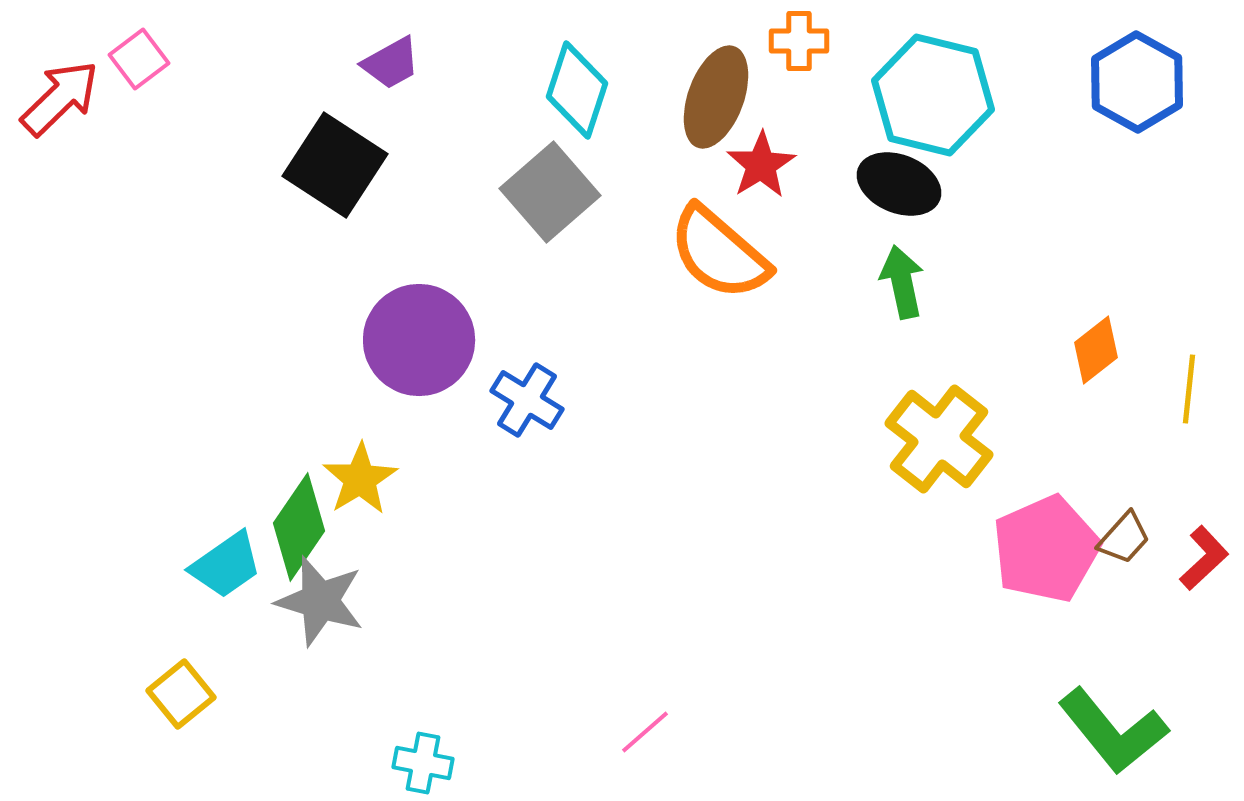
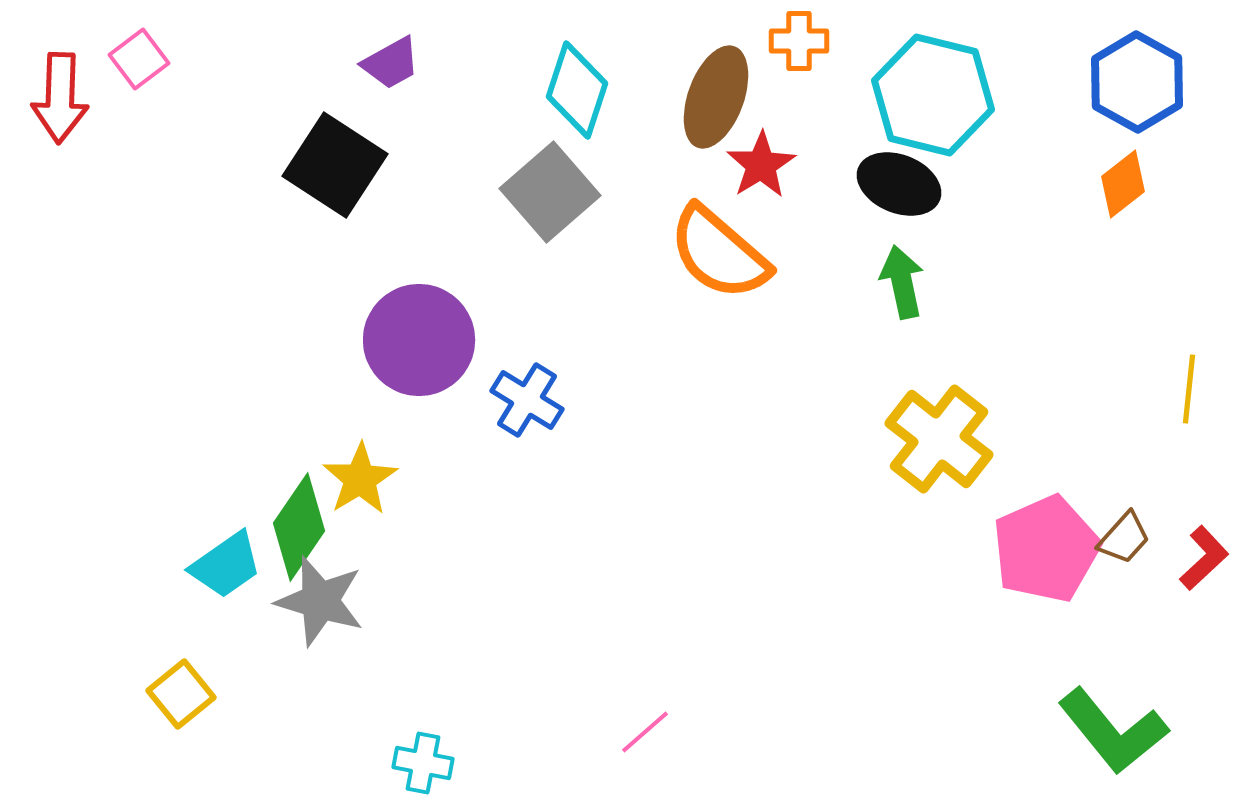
red arrow: rotated 136 degrees clockwise
orange diamond: moved 27 px right, 166 px up
